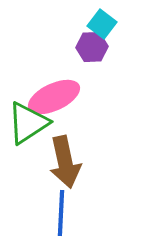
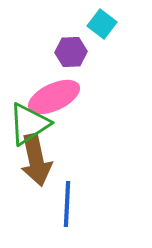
purple hexagon: moved 21 px left, 5 px down
green triangle: moved 1 px right, 1 px down
brown arrow: moved 29 px left, 2 px up
blue line: moved 6 px right, 9 px up
